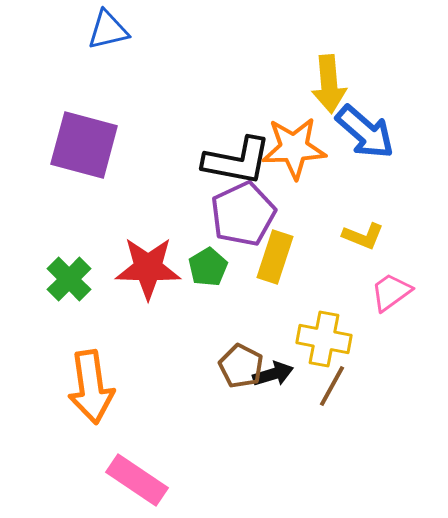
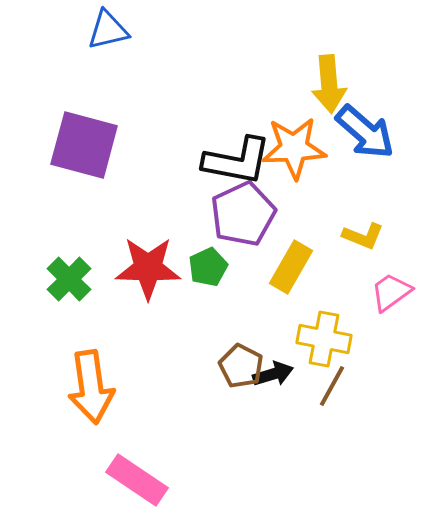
yellow rectangle: moved 16 px right, 10 px down; rotated 12 degrees clockwise
green pentagon: rotated 6 degrees clockwise
